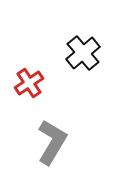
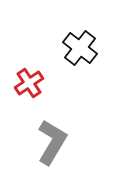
black cross: moved 3 px left, 5 px up; rotated 12 degrees counterclockwise
